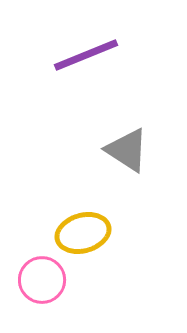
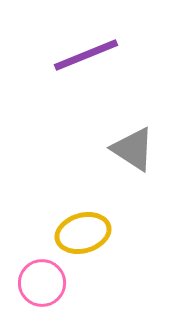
gray triangle: moved 6 px right, 1 px up
pink circle: moved 3 px down
